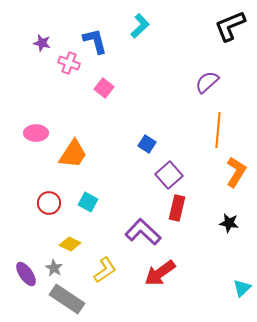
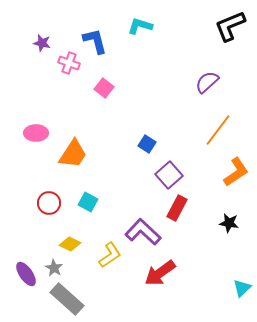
cyan L-shape: rotated 120 degrees counterclockwise
orange line: rotated 32 degrees clockwise
orange L-shape: rotated 24 degrees clockwise
red rectangle: rotated 15 degrees clockwise
yellow L-shape: moved 5 px right, 15 px up
gray rectangle: rotated 8 degrees clockwise
